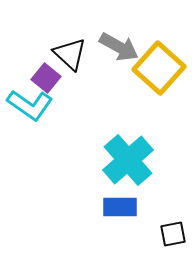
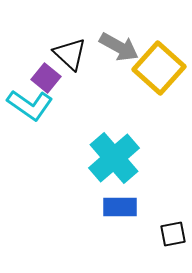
cyan cross: moved 14 px left, 2 px up
